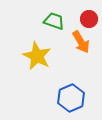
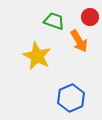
red circle: moved 1 px right, 2 px up
orange arrow: moved 2 px left, 1 px up
